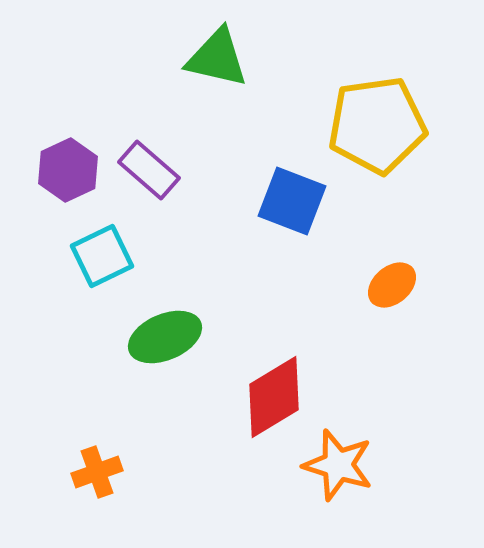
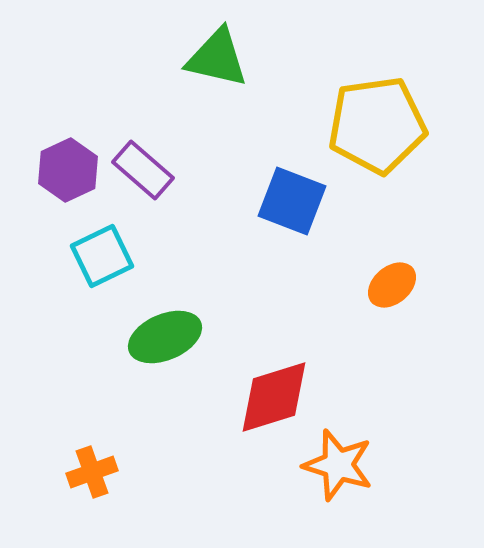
purple rectangle: moved 6 px left
red diamond: rotated 14 degrees clockwise
orange cross: moved 5 px left
